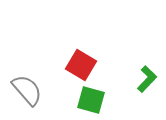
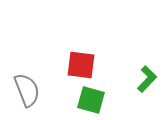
red square: rotated 24 degrees counterclockwise
gray semicircle: rotated 20 degrees clockwise
